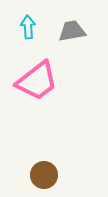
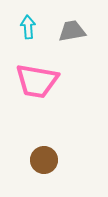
pink trapezoid: rotated 48 degrees clockwise
brown circle: moved 15 px up
